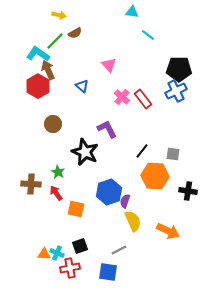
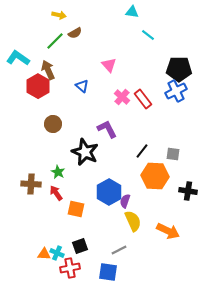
cyan L-shape: moved 20 px left, 4 px down
blue hexagon: rotated 10 degrees counterclockwise
